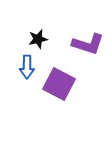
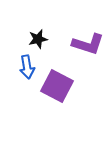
blue arrow: rotated 10 degrees counterclockwise
purple square: moved 2 px left, 2 px down
